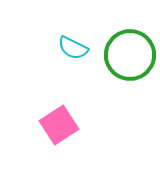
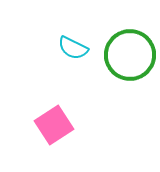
pink square: moved 5 px left
